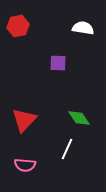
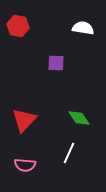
red hexagon: rotated 20 degrees clockwise
purple square: moved 2 px left
white line: moved 2 px right, 4 px down
